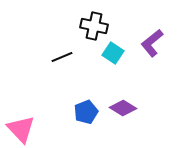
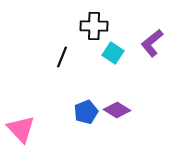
black cross: rotated 12 degrees counterclockwise
black line: rotated 45 degrees counterclockwise
purple diamond: moved 6 px left, 2 px down
